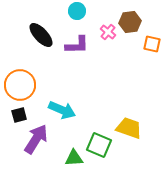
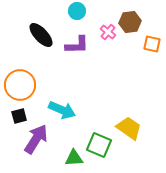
black square: moved 1 px down
yellow trapezoid: rotated 16 degrees clockwise
